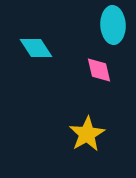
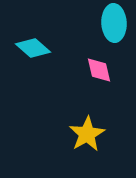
cyan ellipse: moved 1 px right, 2 px up
cyan diamond: moved 3 px left; rotated 16 degrees counterclockwise
